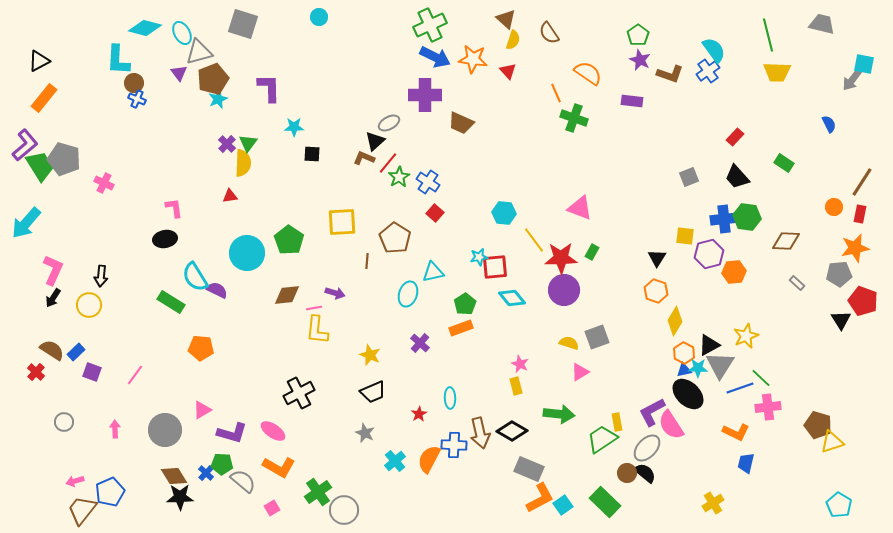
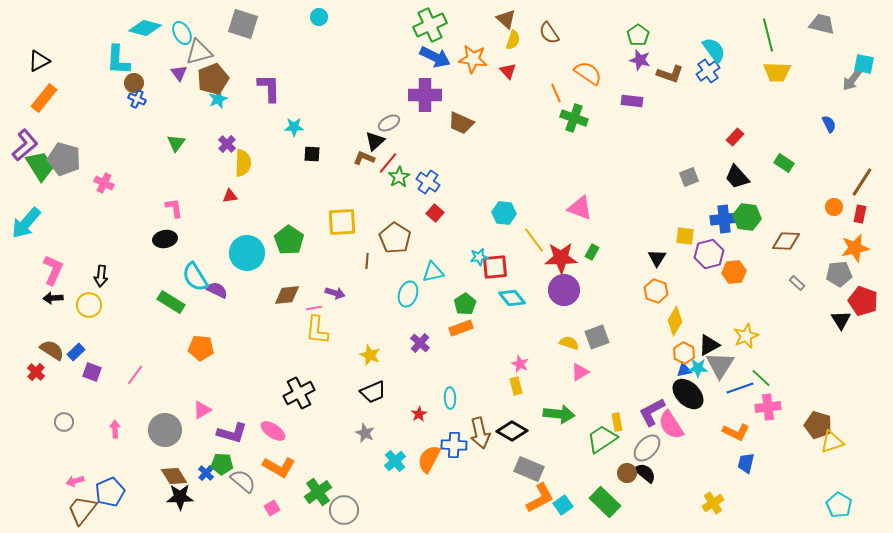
purple star at (640, 60): rotated 10 degrees counterclockwise
green triangle at (248, 143): moved 72 px left
black arrow at (53, 298): rotated 54 degrees clockwise
